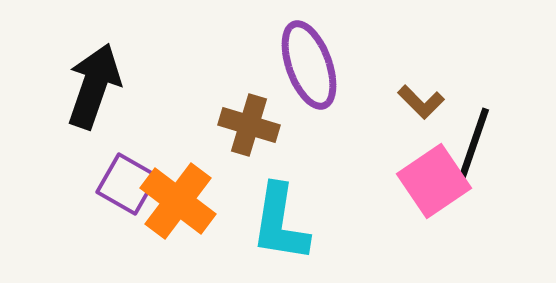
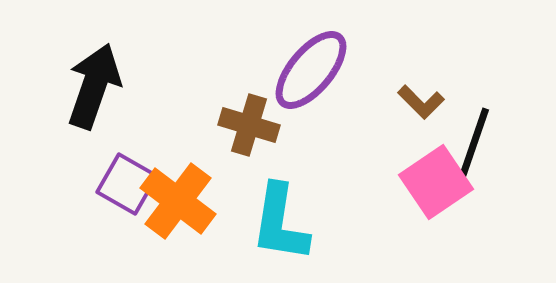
purple ellipse: moved 2 px right, 5 px down; rotated 60 degrees clockwise
pink square: moved 2 px right, 1 px down
